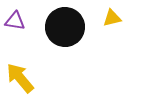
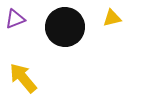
purple triangle: moved 2 px up; rotated 30 degrees counterclockwise
yellow arrow: moved 3 px right
